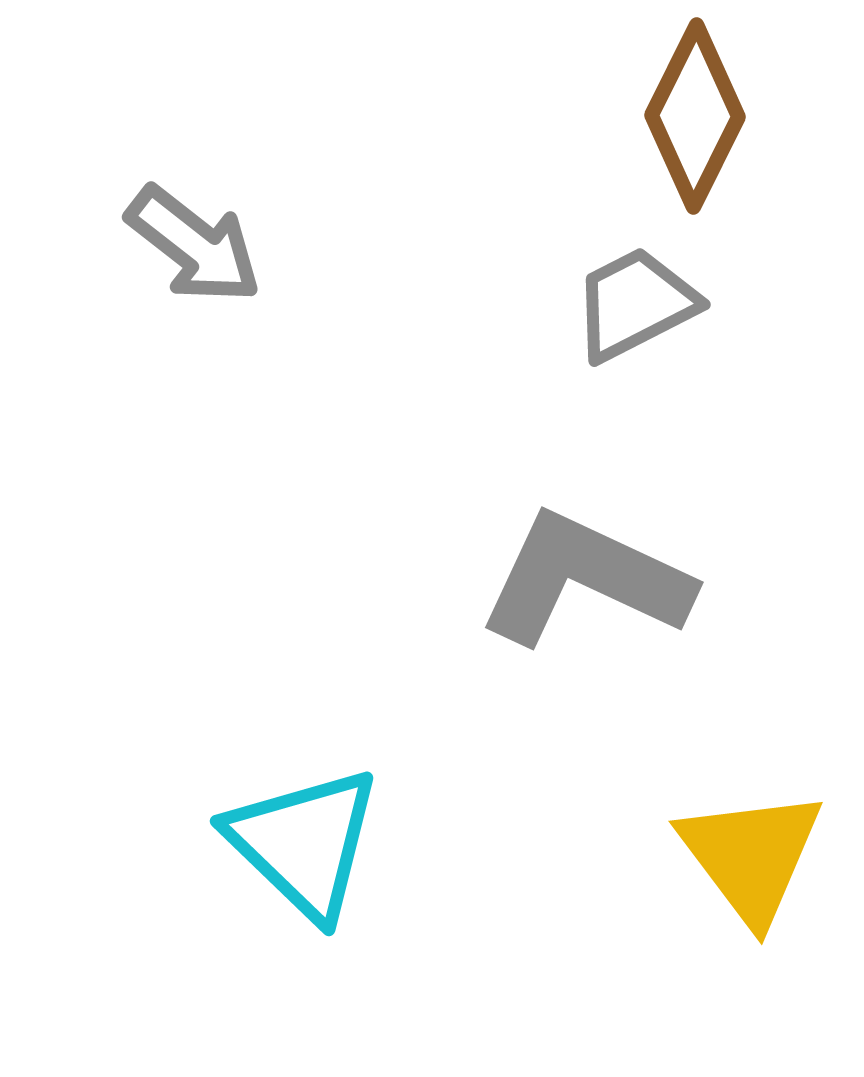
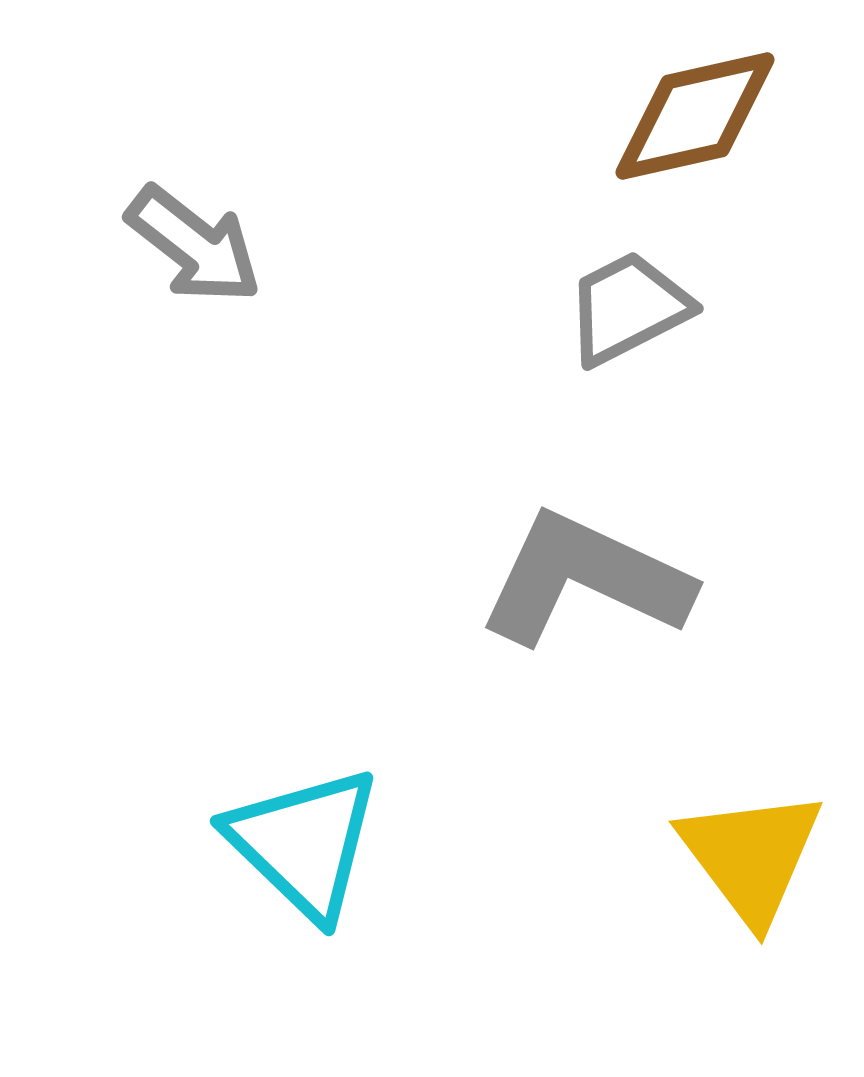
brown diamond: rotated 51 degrees clockwise
gray trapezoid: moved 7 px left, 4 px down
